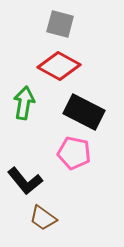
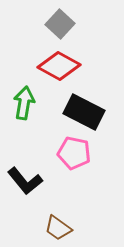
gray square: rotated 28 degrees clockwise
brown trapezoid: moved 15 px right, 10 px down
